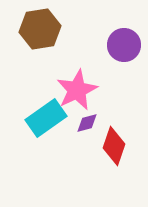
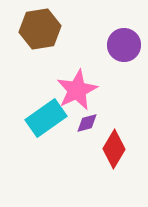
red diamond: moved 3 px down; rotated 12 degrees clockwise
